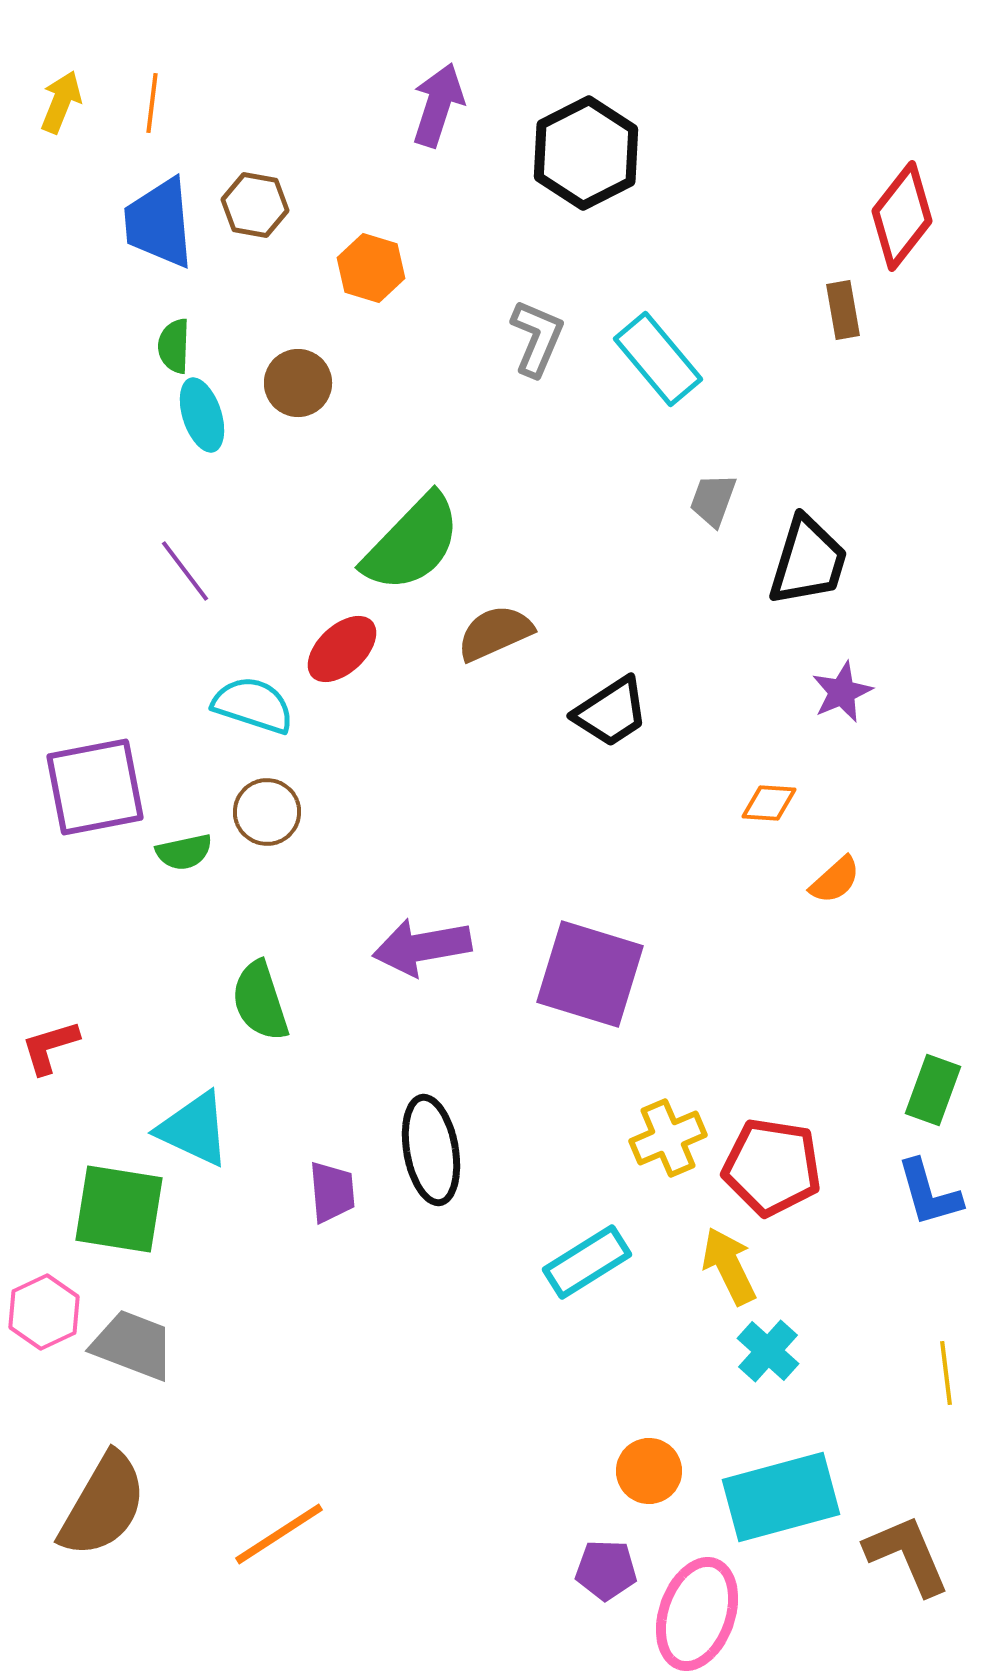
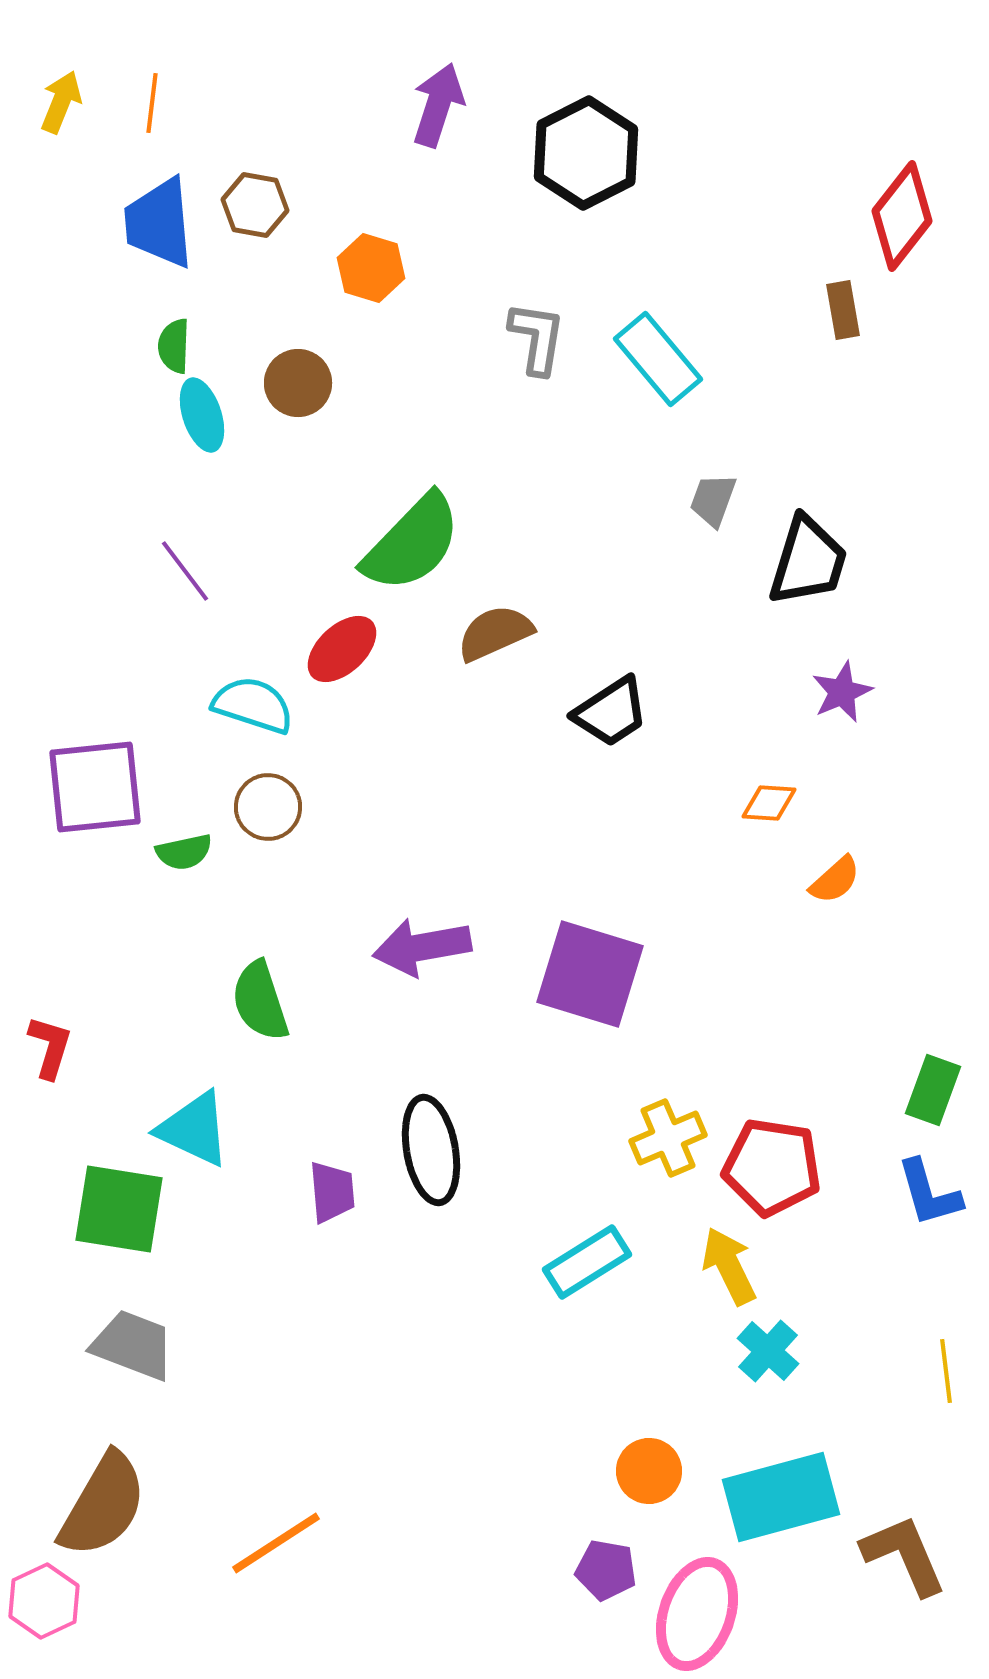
gray L-shape at (537, 338): rotated 14 degrees counterclockwise
purple square at (95, 787): rotated 5 degrees clockwise
brown circle at (267, 812): moved 1 px right, 5 px up
red L-shape at (50, 1047): rotated 124 degrees clockwise
pink hexagon at (44, 1312): moved 289 px down
yellow line at (946, 1373): moved 2 px up
orange line at (279, 1534): moved 3 px left, 9 px down
brown L-shape at (907, 1555): moved 3 px left
purple pentagon at (606, 1570): rotated 8 degrees clockwise
